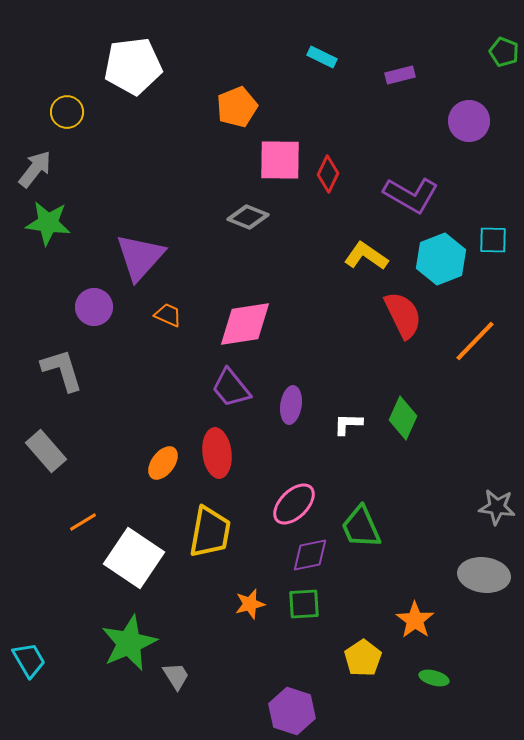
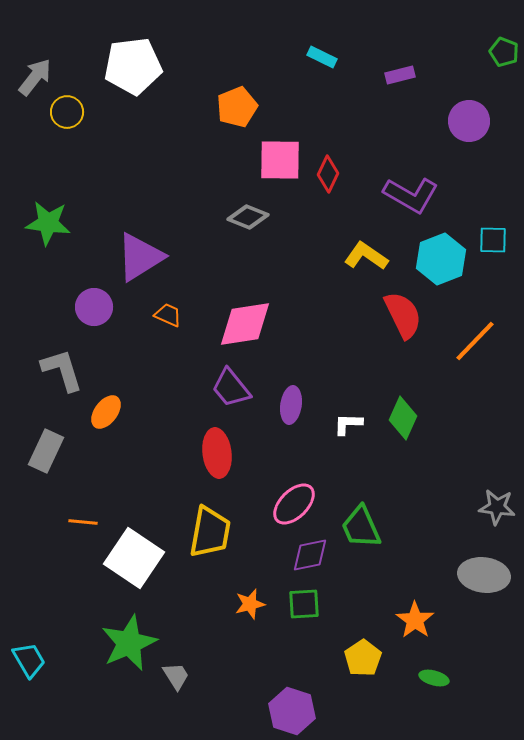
gray arrow at (35, 169): moved 92 px up
purple triangle at (140, 257): rotated 16 degrees clockwise
gray rectangle at (46, 451): rotated 66 degrees clockwise
orange ellipse at (163, 463): moved 57 px left, 51 px up
orange line at (83, 522): rotated 36 degrees clockwise
